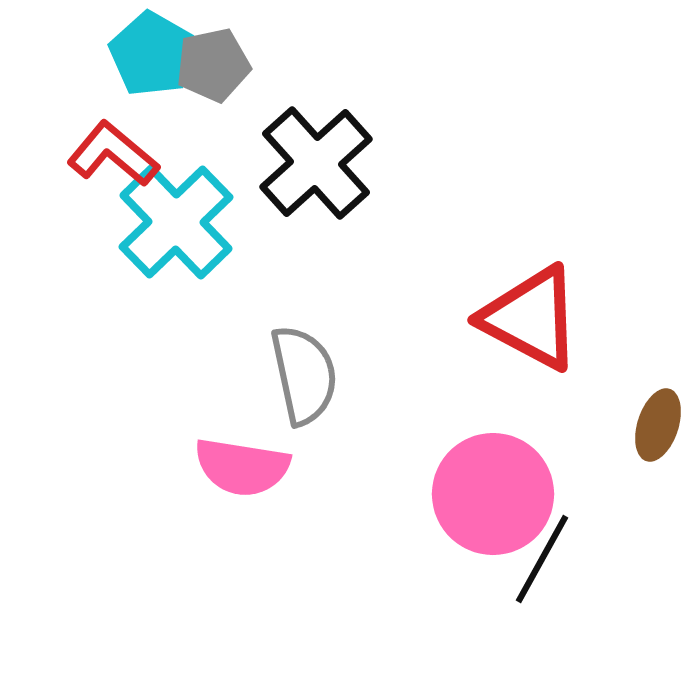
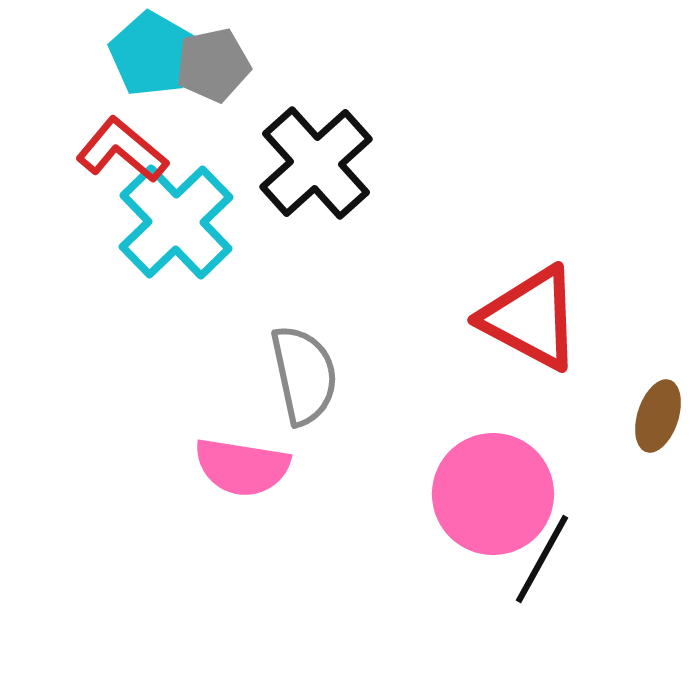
red L-shape: moved 9 px right, 4 px up
brown ellipse: moved 9 px up
